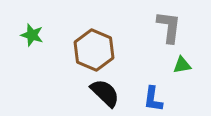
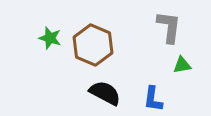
green star: moved 18 px right, 3 px down
brown hexagon: moved 1 px left, 5 px up
black semicircle: rotated 16 degrees counterclockwise
